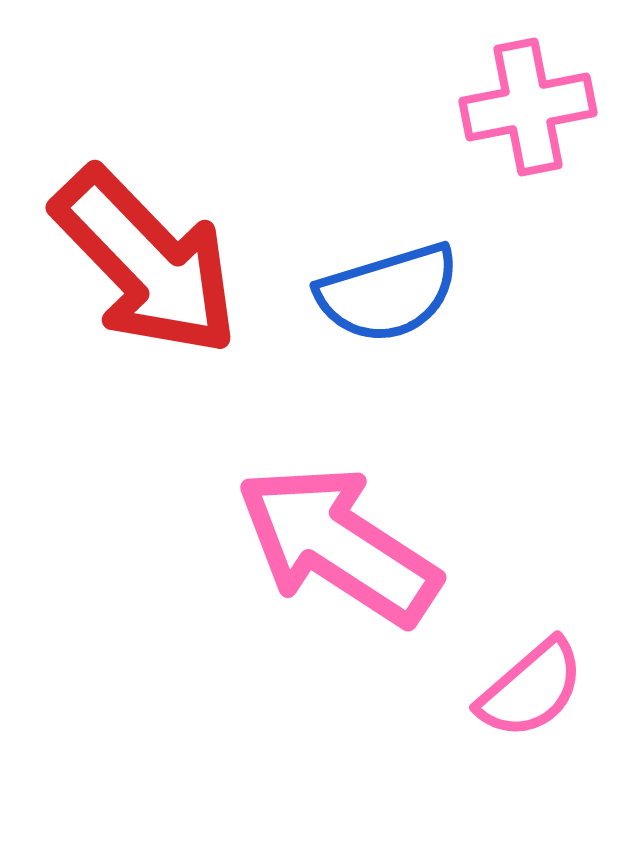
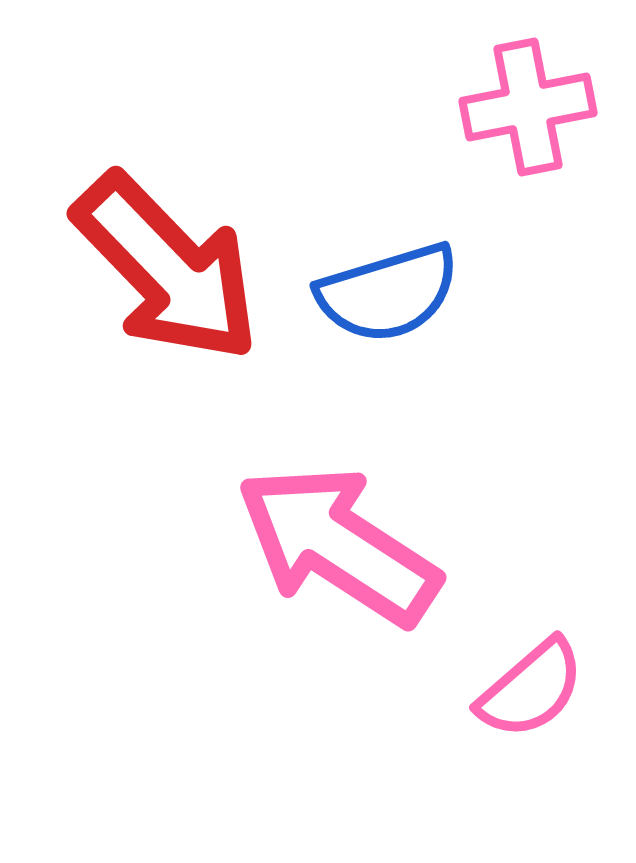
red arrow: moved 21 px right, 6 px down
